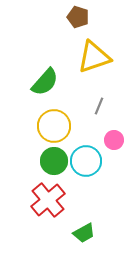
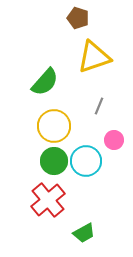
brown pentagon: moved 1 px down
